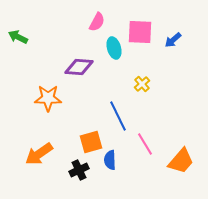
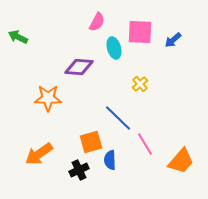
yellow cross: moved 2 px left
blue line: moved 2 px down; rotated 20 degrees counterclockwise
